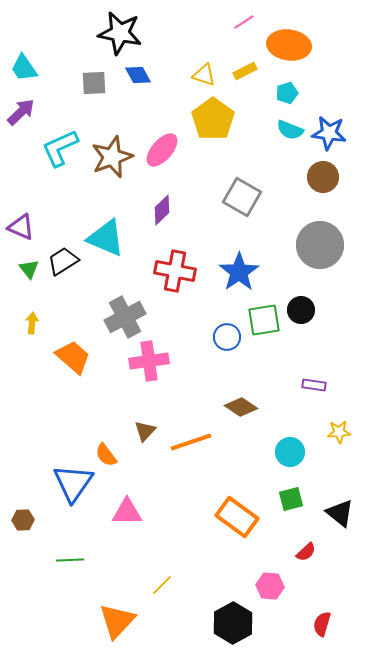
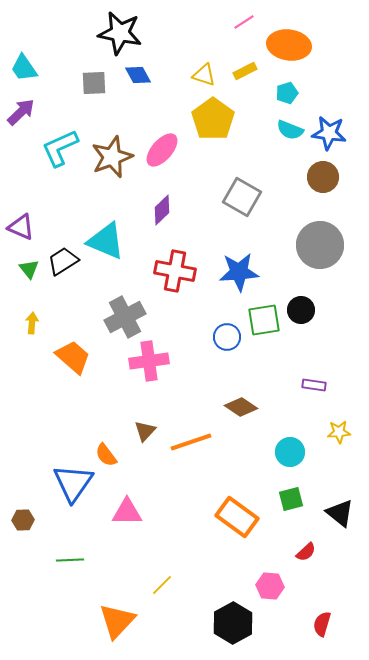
cyan triangle at (106, 238): moved 3 px down
blue star at (239, 272): rotated 30 degrees clockwise
